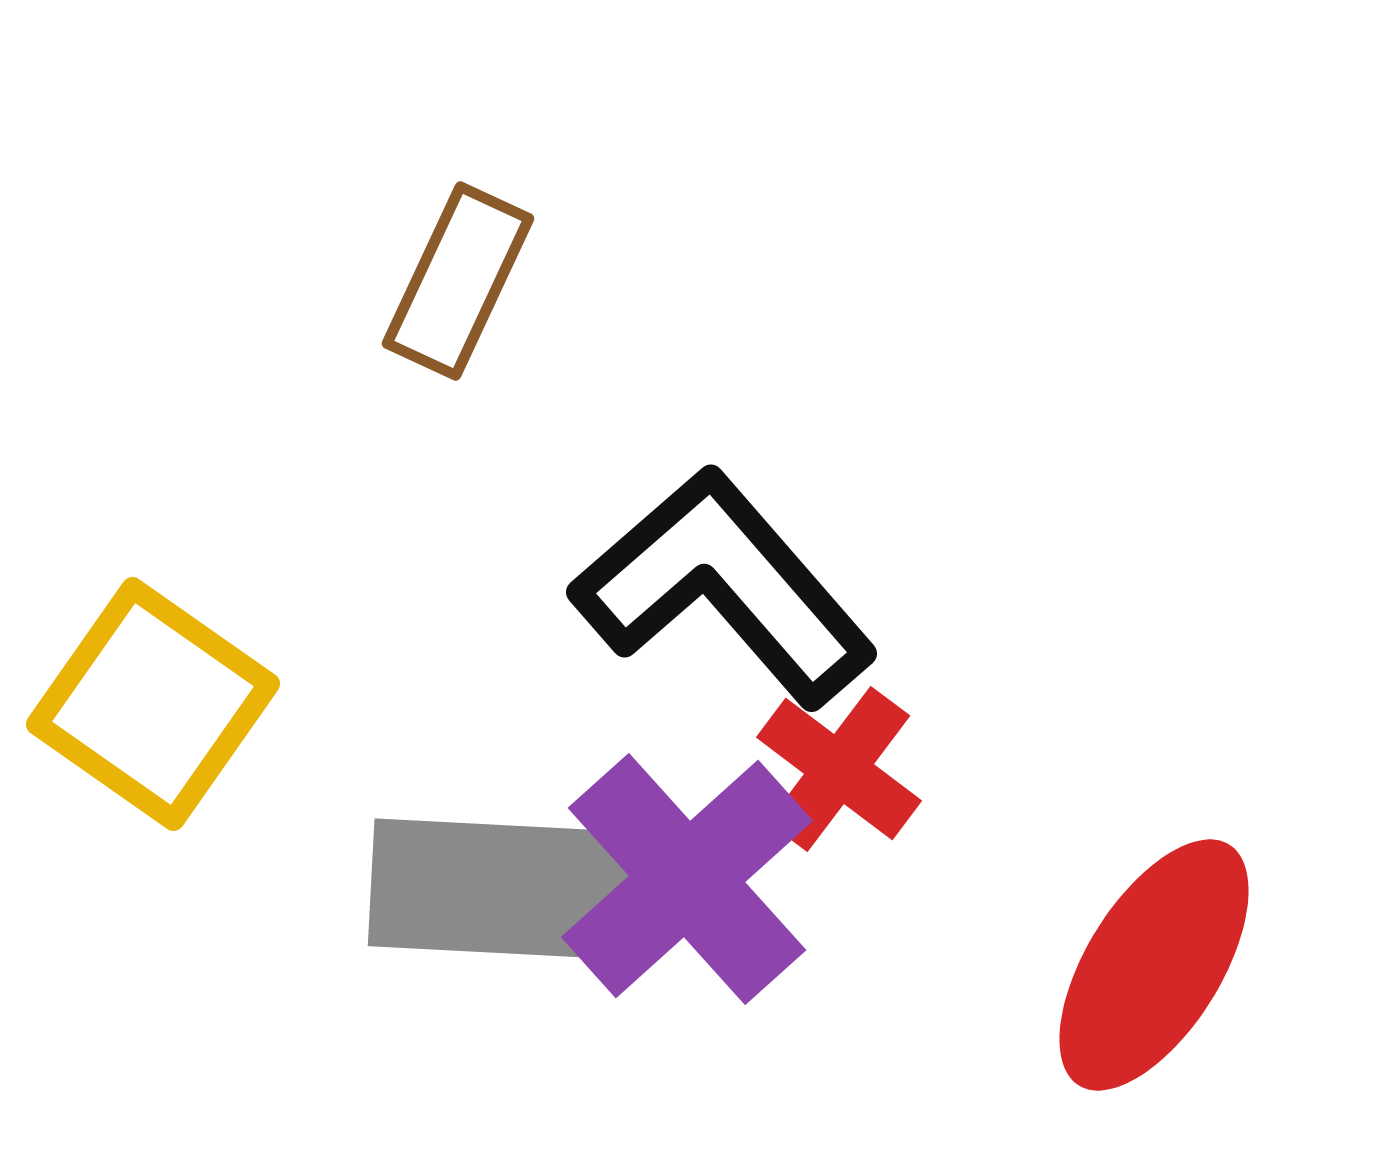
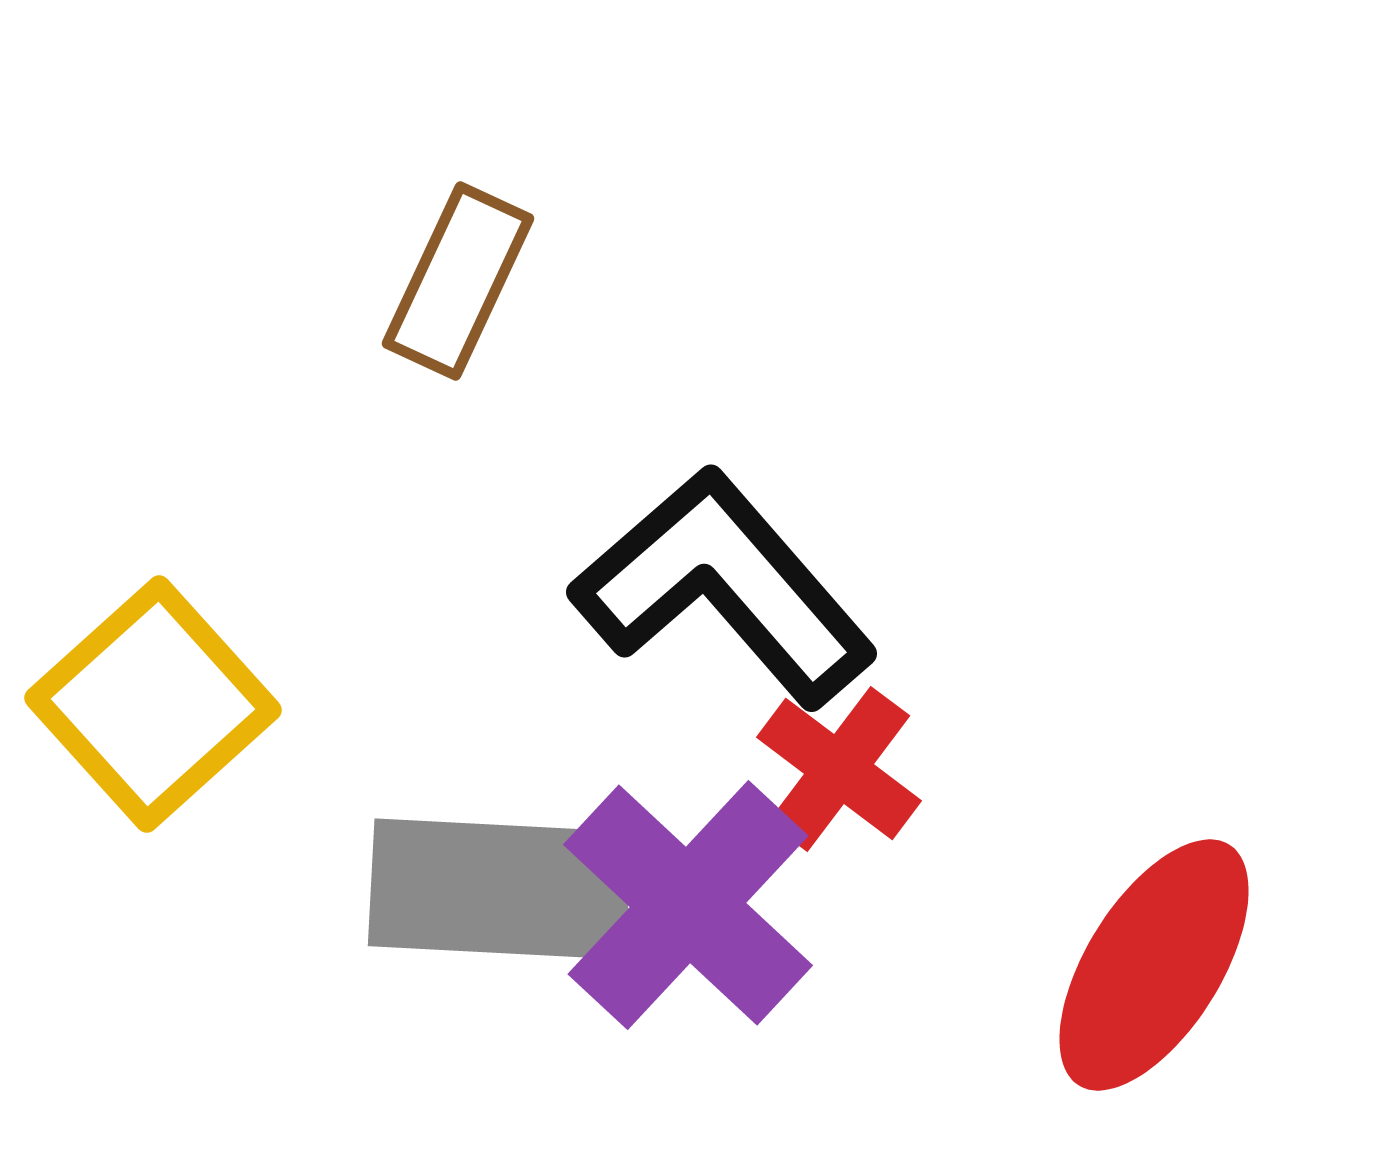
yellow square: rotated 13 degrees clockwise
purple cross: moved 1 px right, 26 px down; rotated 5 degrees counterclockwise
